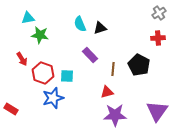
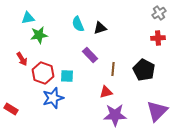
cyan semicircle: moved 2 px left
green star: moved 1 px left; rotated 18 degrees counterclockwise
black pentagon: moved 5 px right, 5 px down
red triangle: moved 1 px left
purple triangle: rotated 10 degrees clockwise
